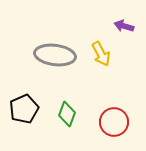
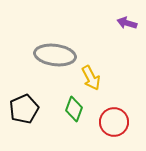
purple arrow: moved 3 px right, 3 px up
yellow arrow: moved 10 px left, 24 px down
green diamond: moved 7 px right, 5 px up
